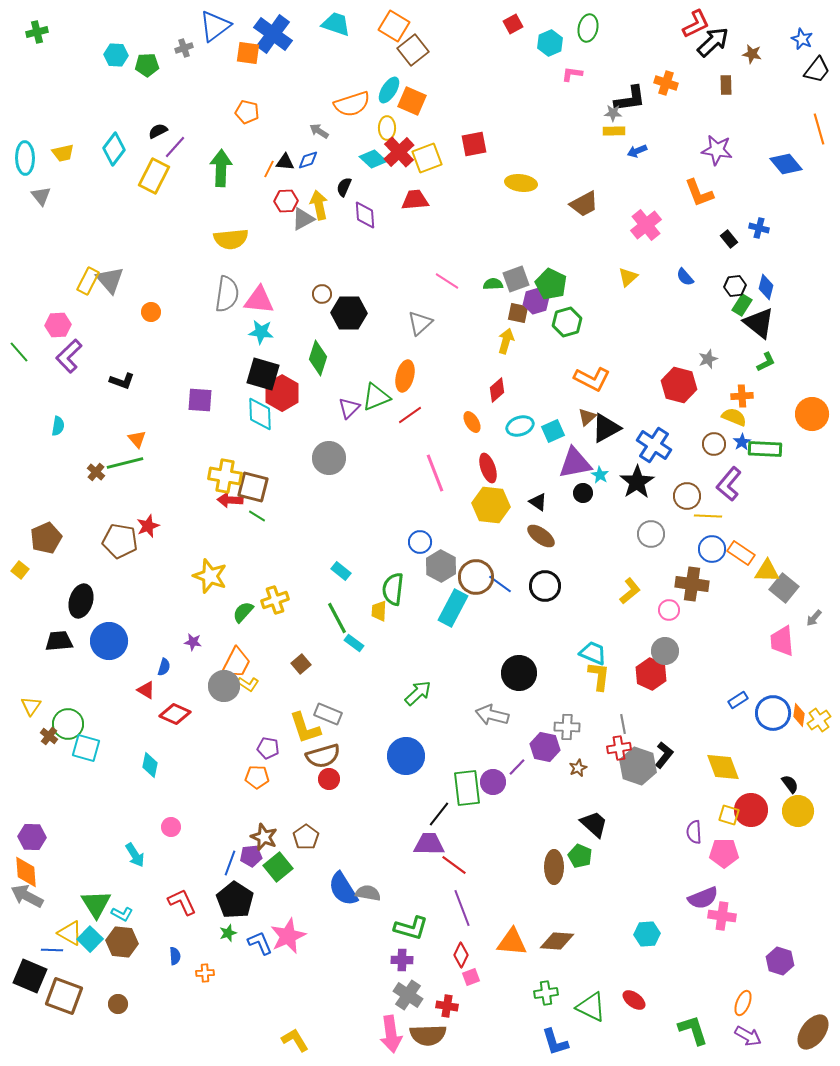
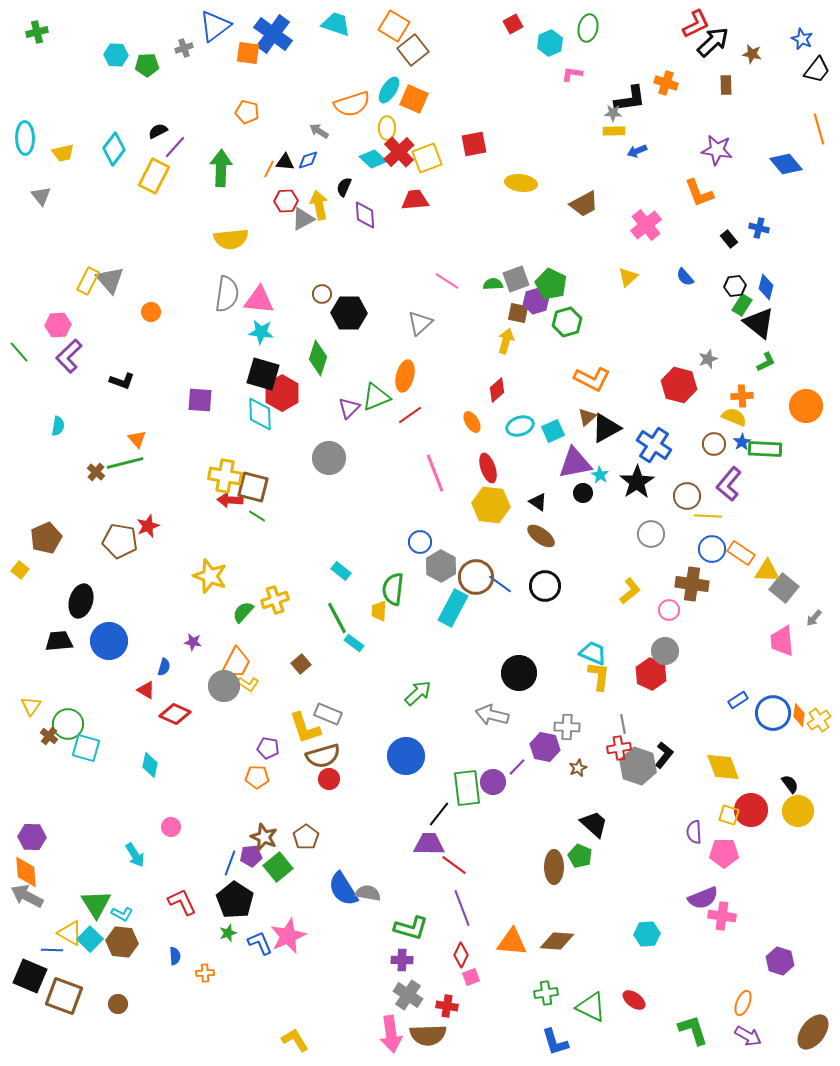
orange square at (412, 101): moved 2 px right, 2 px up
cyan ellipse at (25, 158): moved 20 px up
orange circle at (812, 414): moved 6 px left, 8 px up
